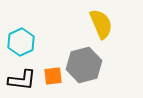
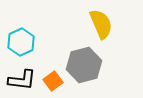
orange square: moved 5 px down; rotated 30 degrees counterclockwise
